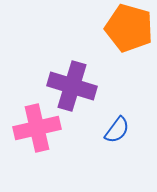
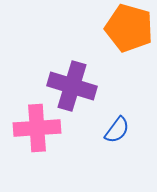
pink cross: rotated 9 degrees clockwise
